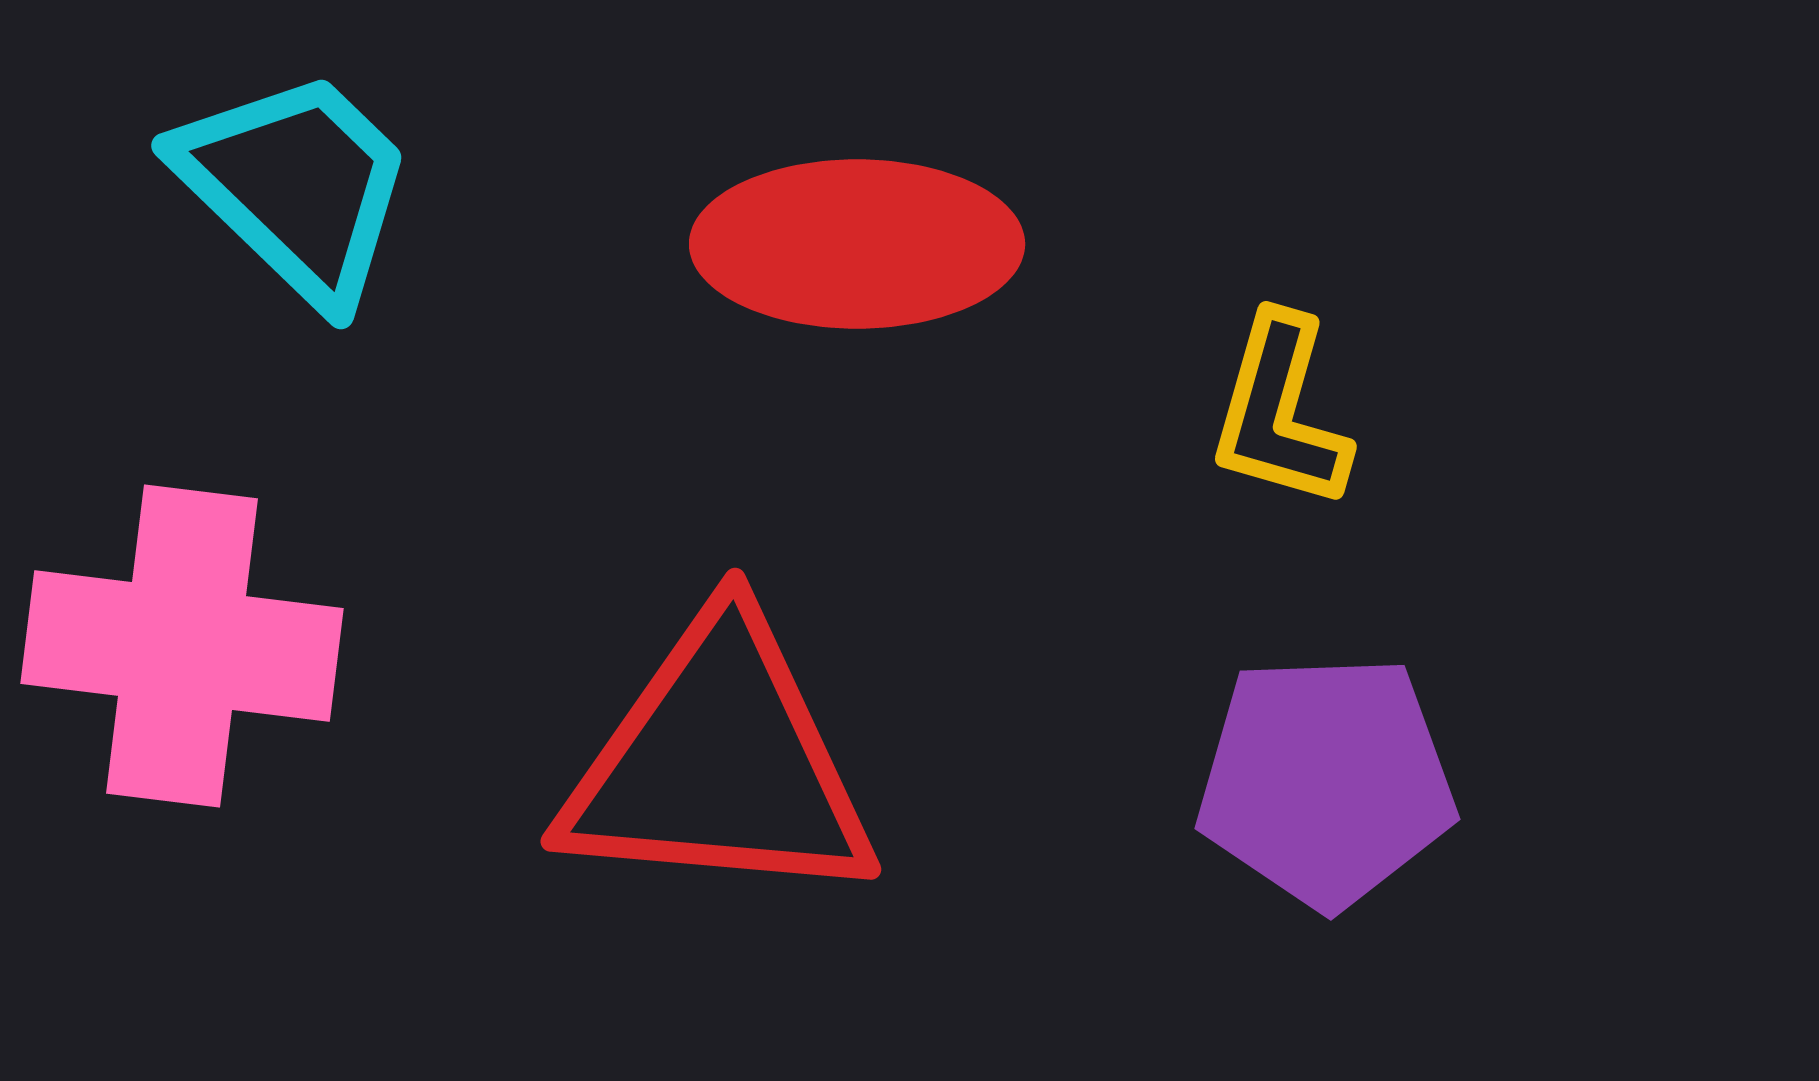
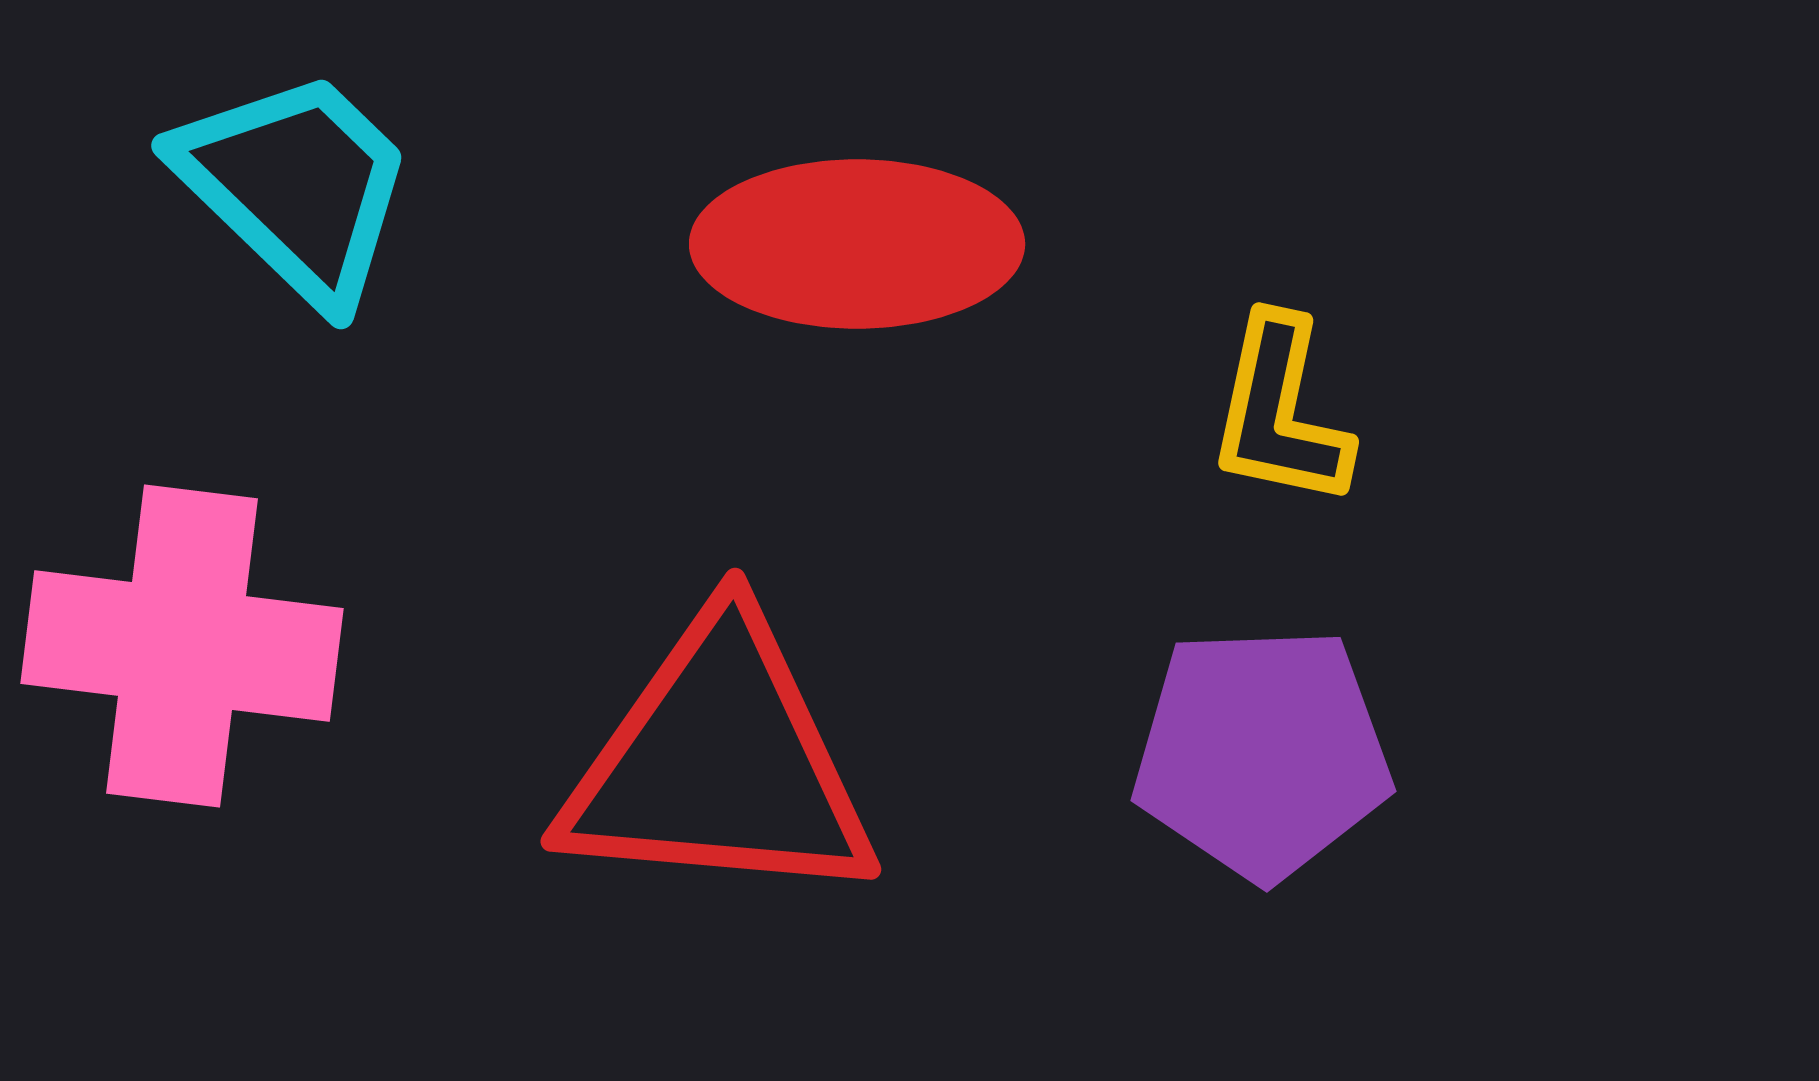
yellow L-shape: rotated 4 degrees counterclockwise
purple pentagon: moved 64 px left, 28 px up
